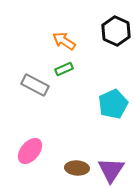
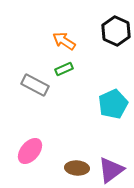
purple triangle: rotated 20 degrees clockwise
